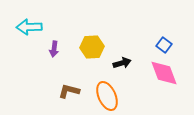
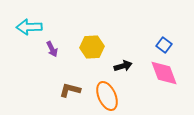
purple arrow: moved 2 px left; rotated 35 degrees counterclockwise
black arrow: moved 1 px right, 3 px down
brown L-shape: moved 1 px right, 1 px up
